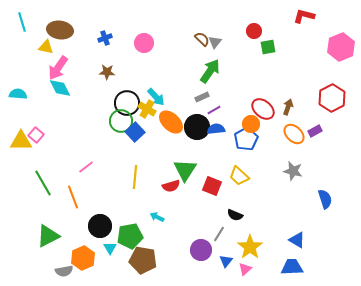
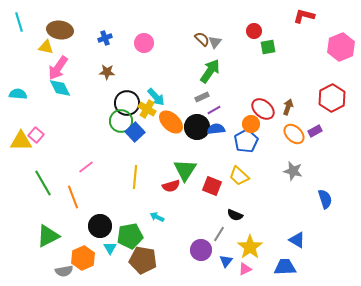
cyan line at (22, 22): moved 3 px left
blue pentagon at (246, 139): moved 2 px down
blue trapezoid at (292, 267): moved 7 px left
pink triangle at (245, 269): rotated 16 degrees clockwise
